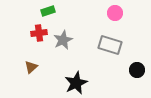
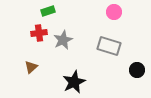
pink circle: moved 1 px left, 1 px up
gray rectangle: moved 1 px left, 1 px down
black star: moved 2 px left, 1 px up
